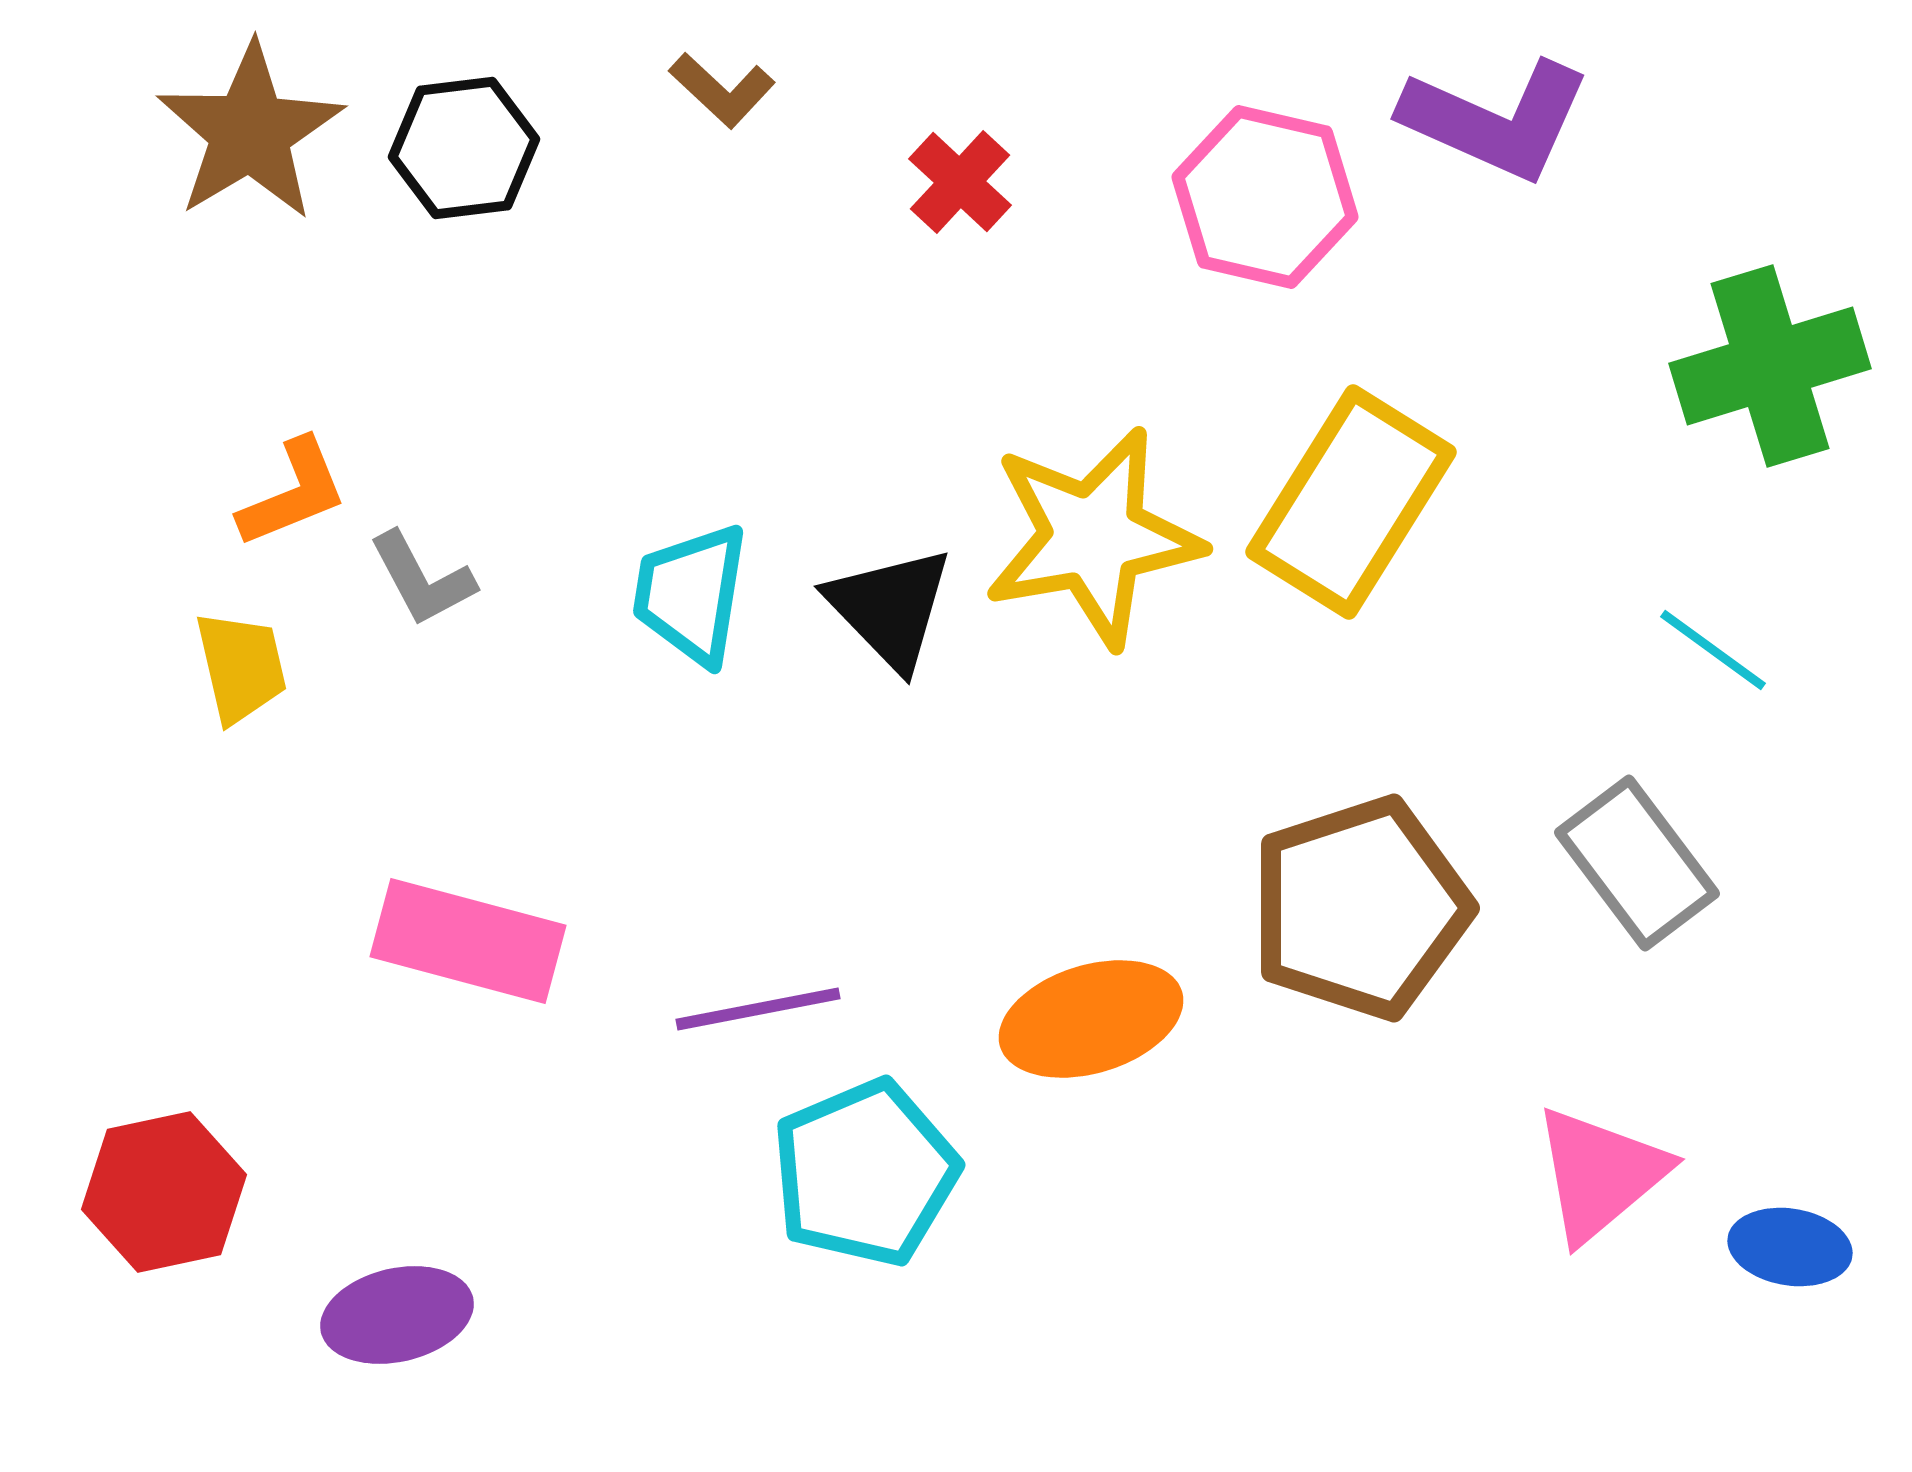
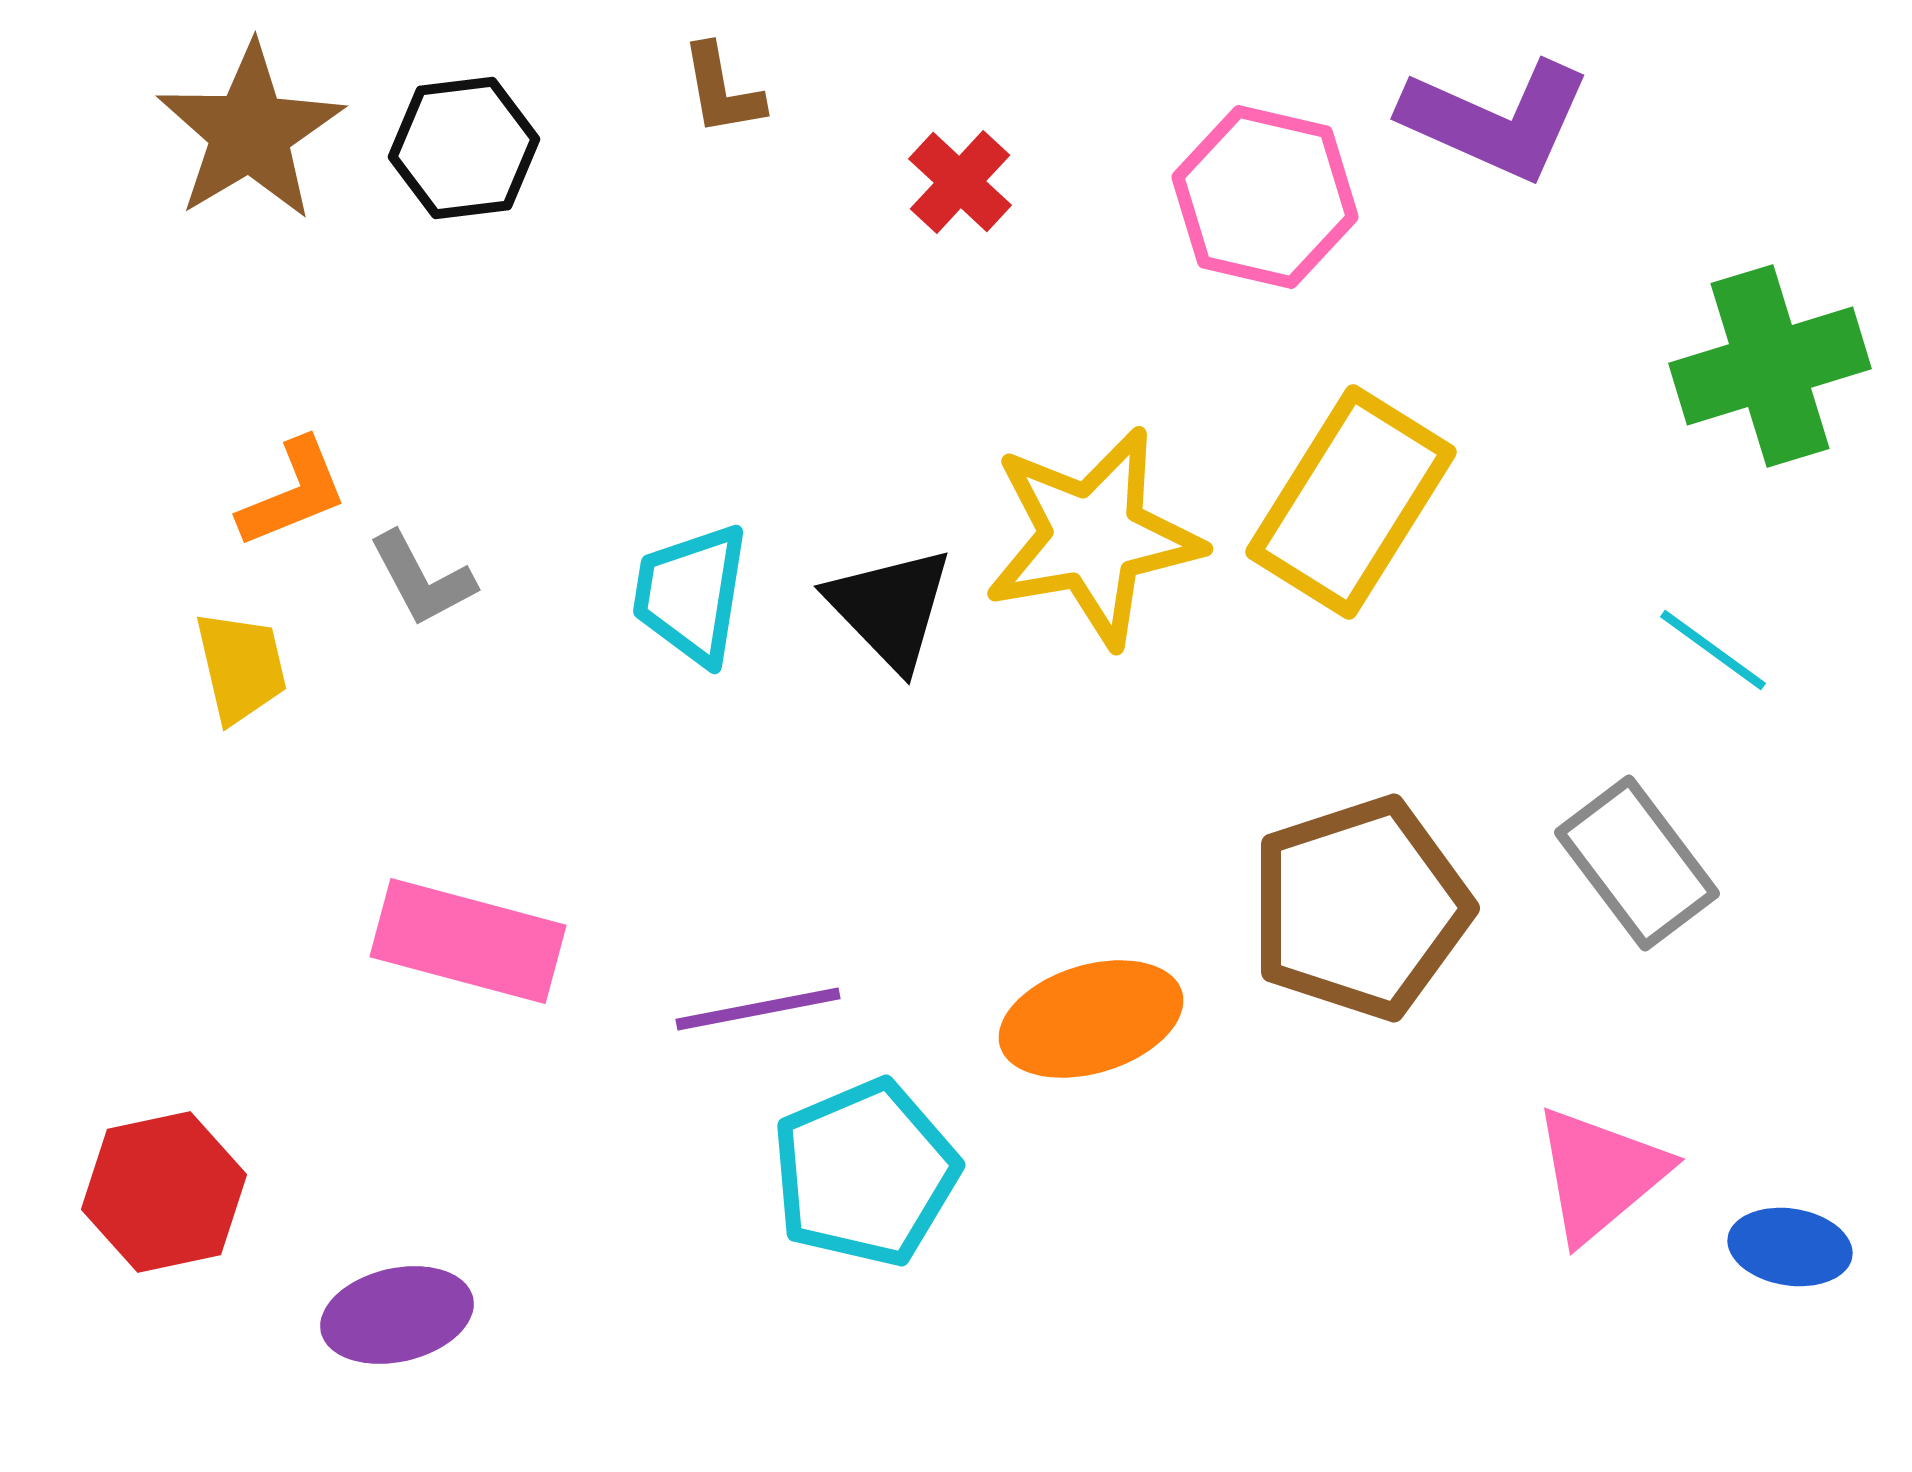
brown L-shape: rotated 37 degrees clockwise
